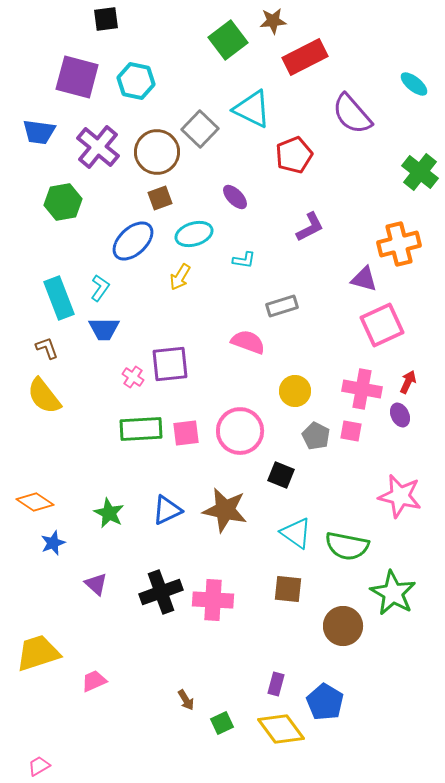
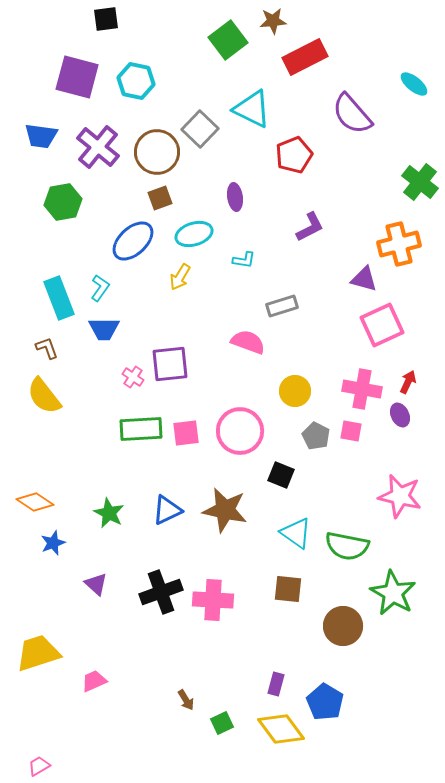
blue trapezoid at (39, 132): moved 2 px right, 4 px down
green cross at (420, 172): moved 10 px down
purple ellipse at (235, 197): rotated 36 degrees clockwise
